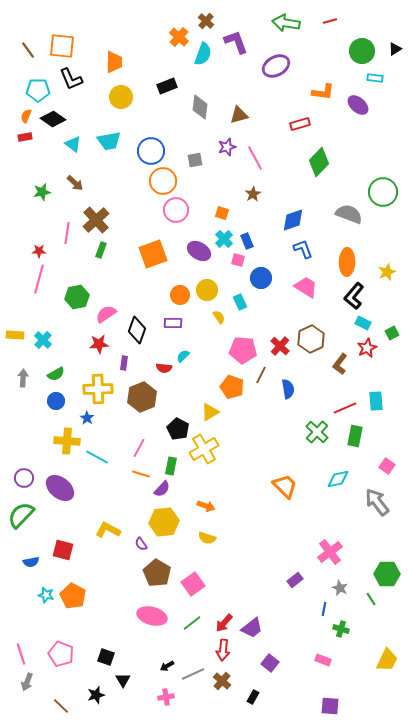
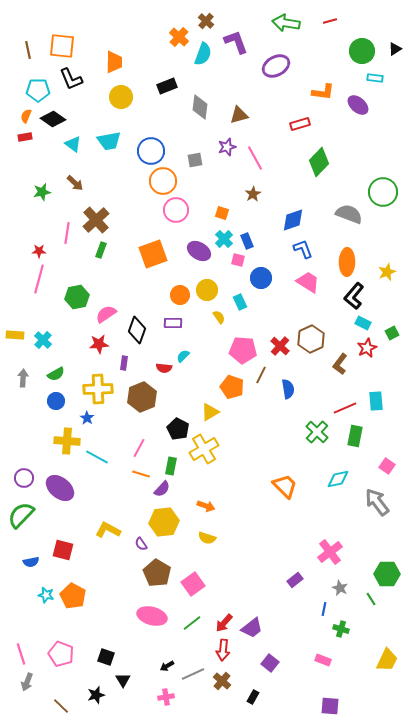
brown line at (28, 50): rotated 24 degrees clockwise
pink trapezoid at (306, 287): moved 2 px right, 5 px up
